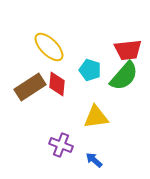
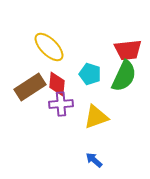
cyan pentagon: moved 4 px down
green semicircle: rotated 16 degrees counterclockwise
yellow triangle: rotated 12 degrees counterclockwise
purple cross: moved 41 px up; rotated 25 degrees counterclockwise
